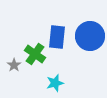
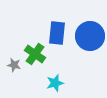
blue rectangle: moved 4 px up
gray star: rotated 24 degrees counterclockwise
